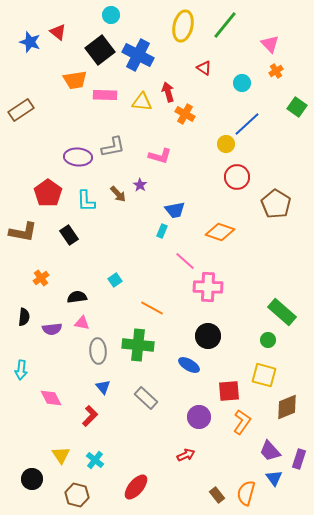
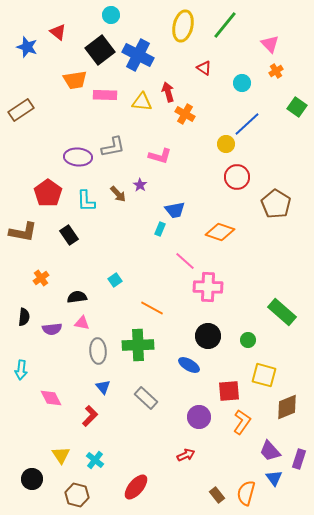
blue star at (30, 42): moved 3 px left, 5 px down
cyan rectangle at (162, 231): moved 2 px left, 2 px up
green circle at (268, 340): moved 20 px left
green cross at (138, 345): rotated 8 degrees counterclockwise
